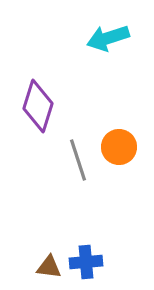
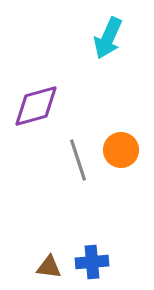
cyan arrow: rotated 48 degrees counterclockwise
purple diamond: moved 2 px left; rotated 57 degrees clockwise
orange circle: moved 2 px right, 3 px down
blue cross: moved 6 px right
